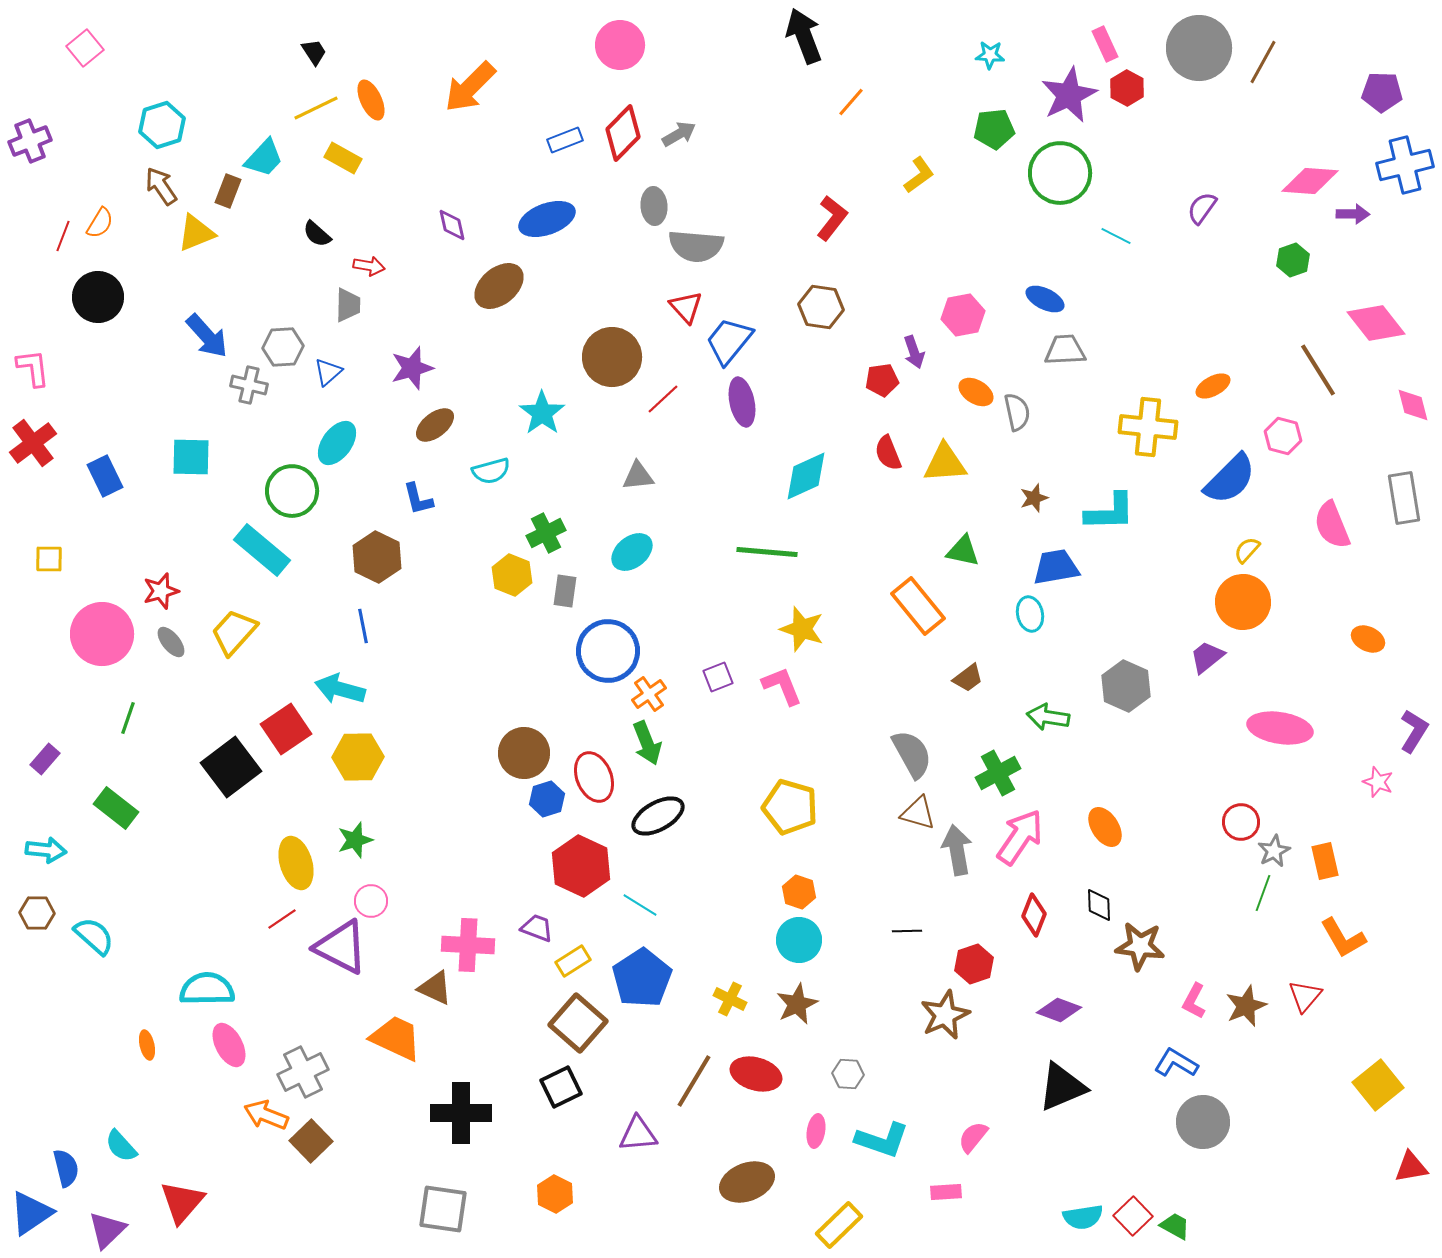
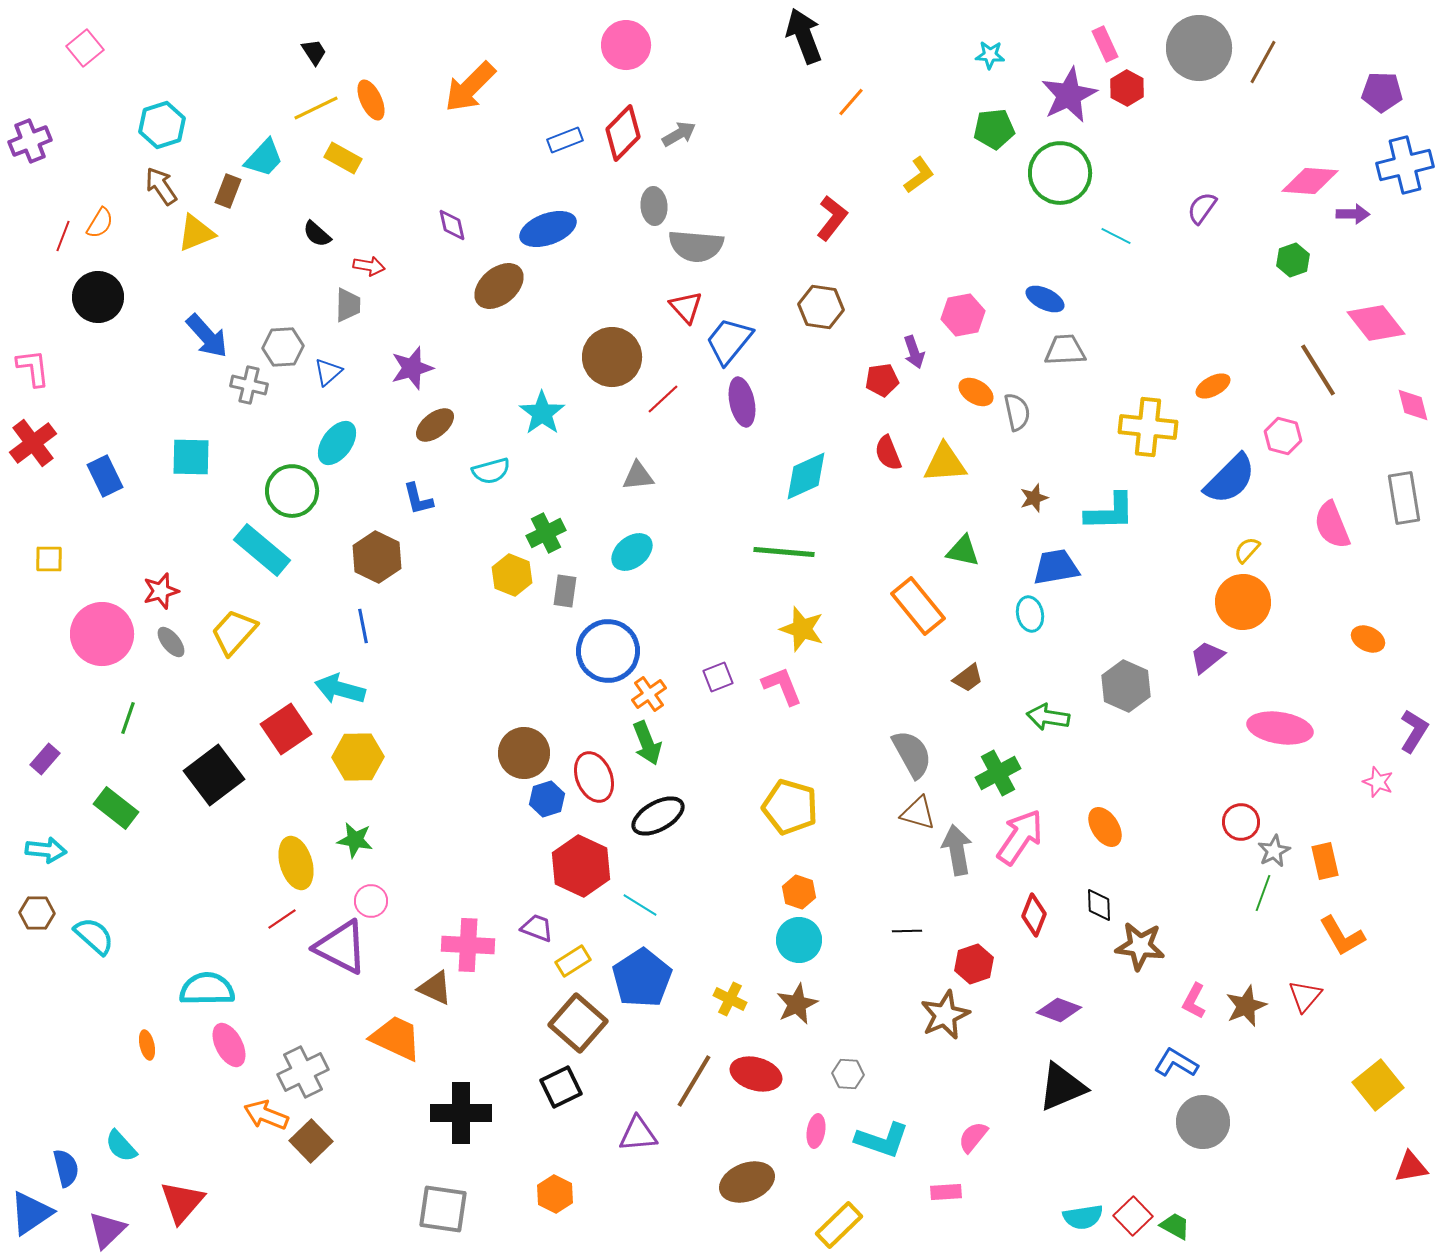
pink circle at (620, 45): moved 6 px right
blue ellipse at (547, 219): moved 1 px right, 10 px down
green line at (767, 552): moved 17 px right
black square at (231, 767): moved 17 px left, 8 px down
green star at (355, 840): rotated 27 degrees clockwise
orange L-shape at (1343, 938): moved 1 px left, 2 px up
